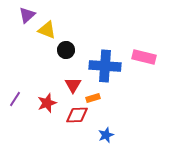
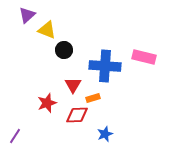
black circle: moved 2 px left
purple line: moved 37 px down
blue star: moved 1 px left, 1 px up
